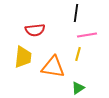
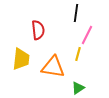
red semicircle: moved 3 px right; rotated 90 degrees counterclockwise
pink line: rotated 54 degrees counterclockwise
yellow trapezoid: moved 2 px left, 2 px down
